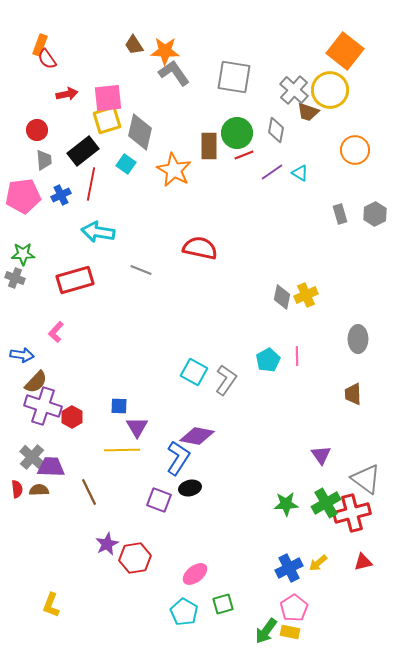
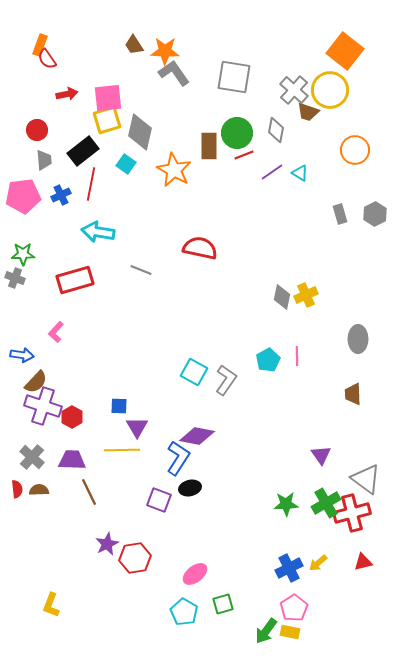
purple trapezoid at (51, 467): moved 21 px right, 7 px up
